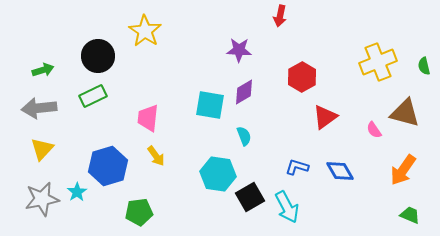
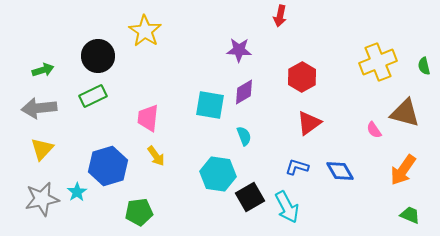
red triangle: moved 16 px left, 6 px down
